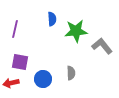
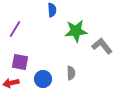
blue semicircle: moved 9 px up
purple line: rotated 18 degrees clockwise
